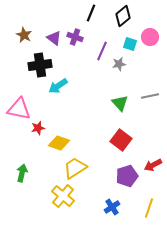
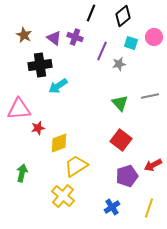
pink circle: moved 4 px right
cyan square: moved 1 px right, 1 px up
pink triangle: rotated 15 degrees counterclockwise
yellow diamond: rotated 40 degrees counterclockwise
yellow trapezoid: moved 1 px right, 2 px up
